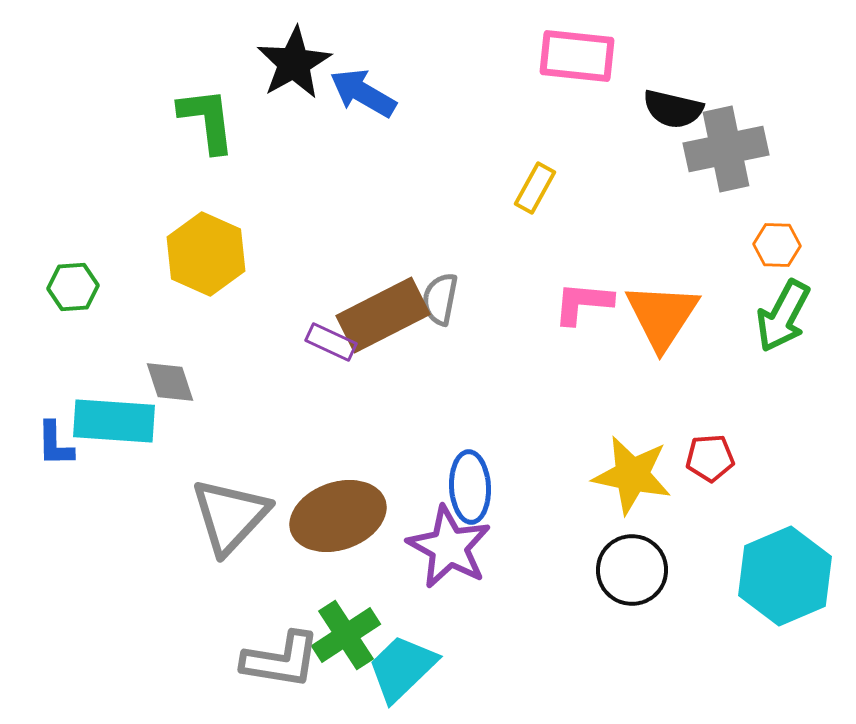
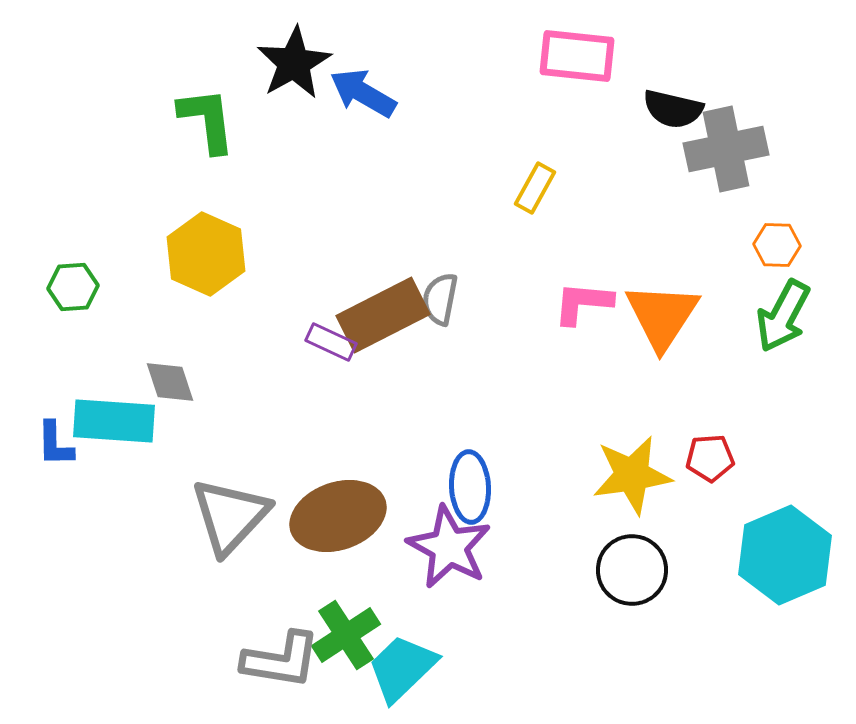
yellow star: rotated 20 degrees counterclockwise
cyan hexagon: moved 21 px up
